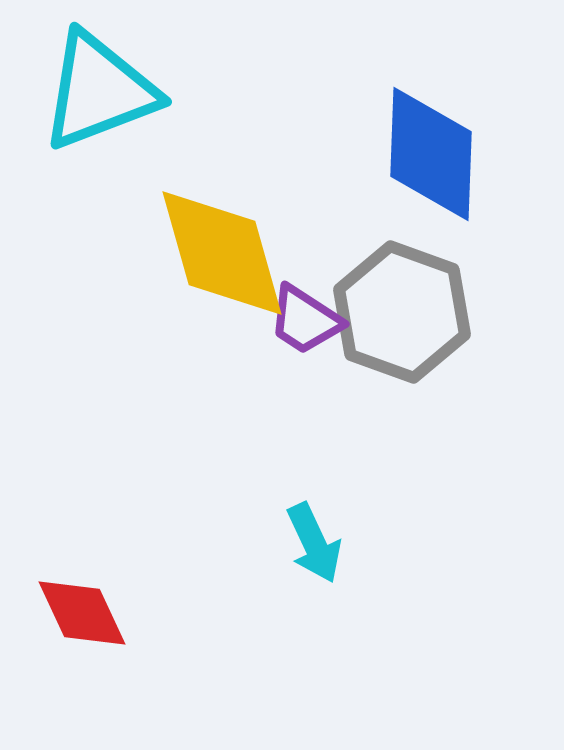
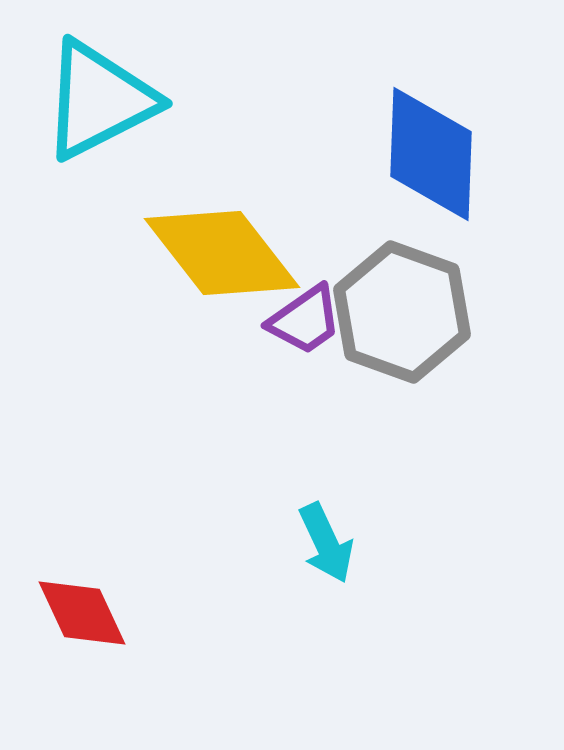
cyan triangle: moved 9 px down; rotated 6 degrees counterclockwise
yellow diamond: rotated 22 degrees counterclockwise
purple trapezoid: rotated 68 degrees counterclockwise
cyan arrow: moved 12 px right
